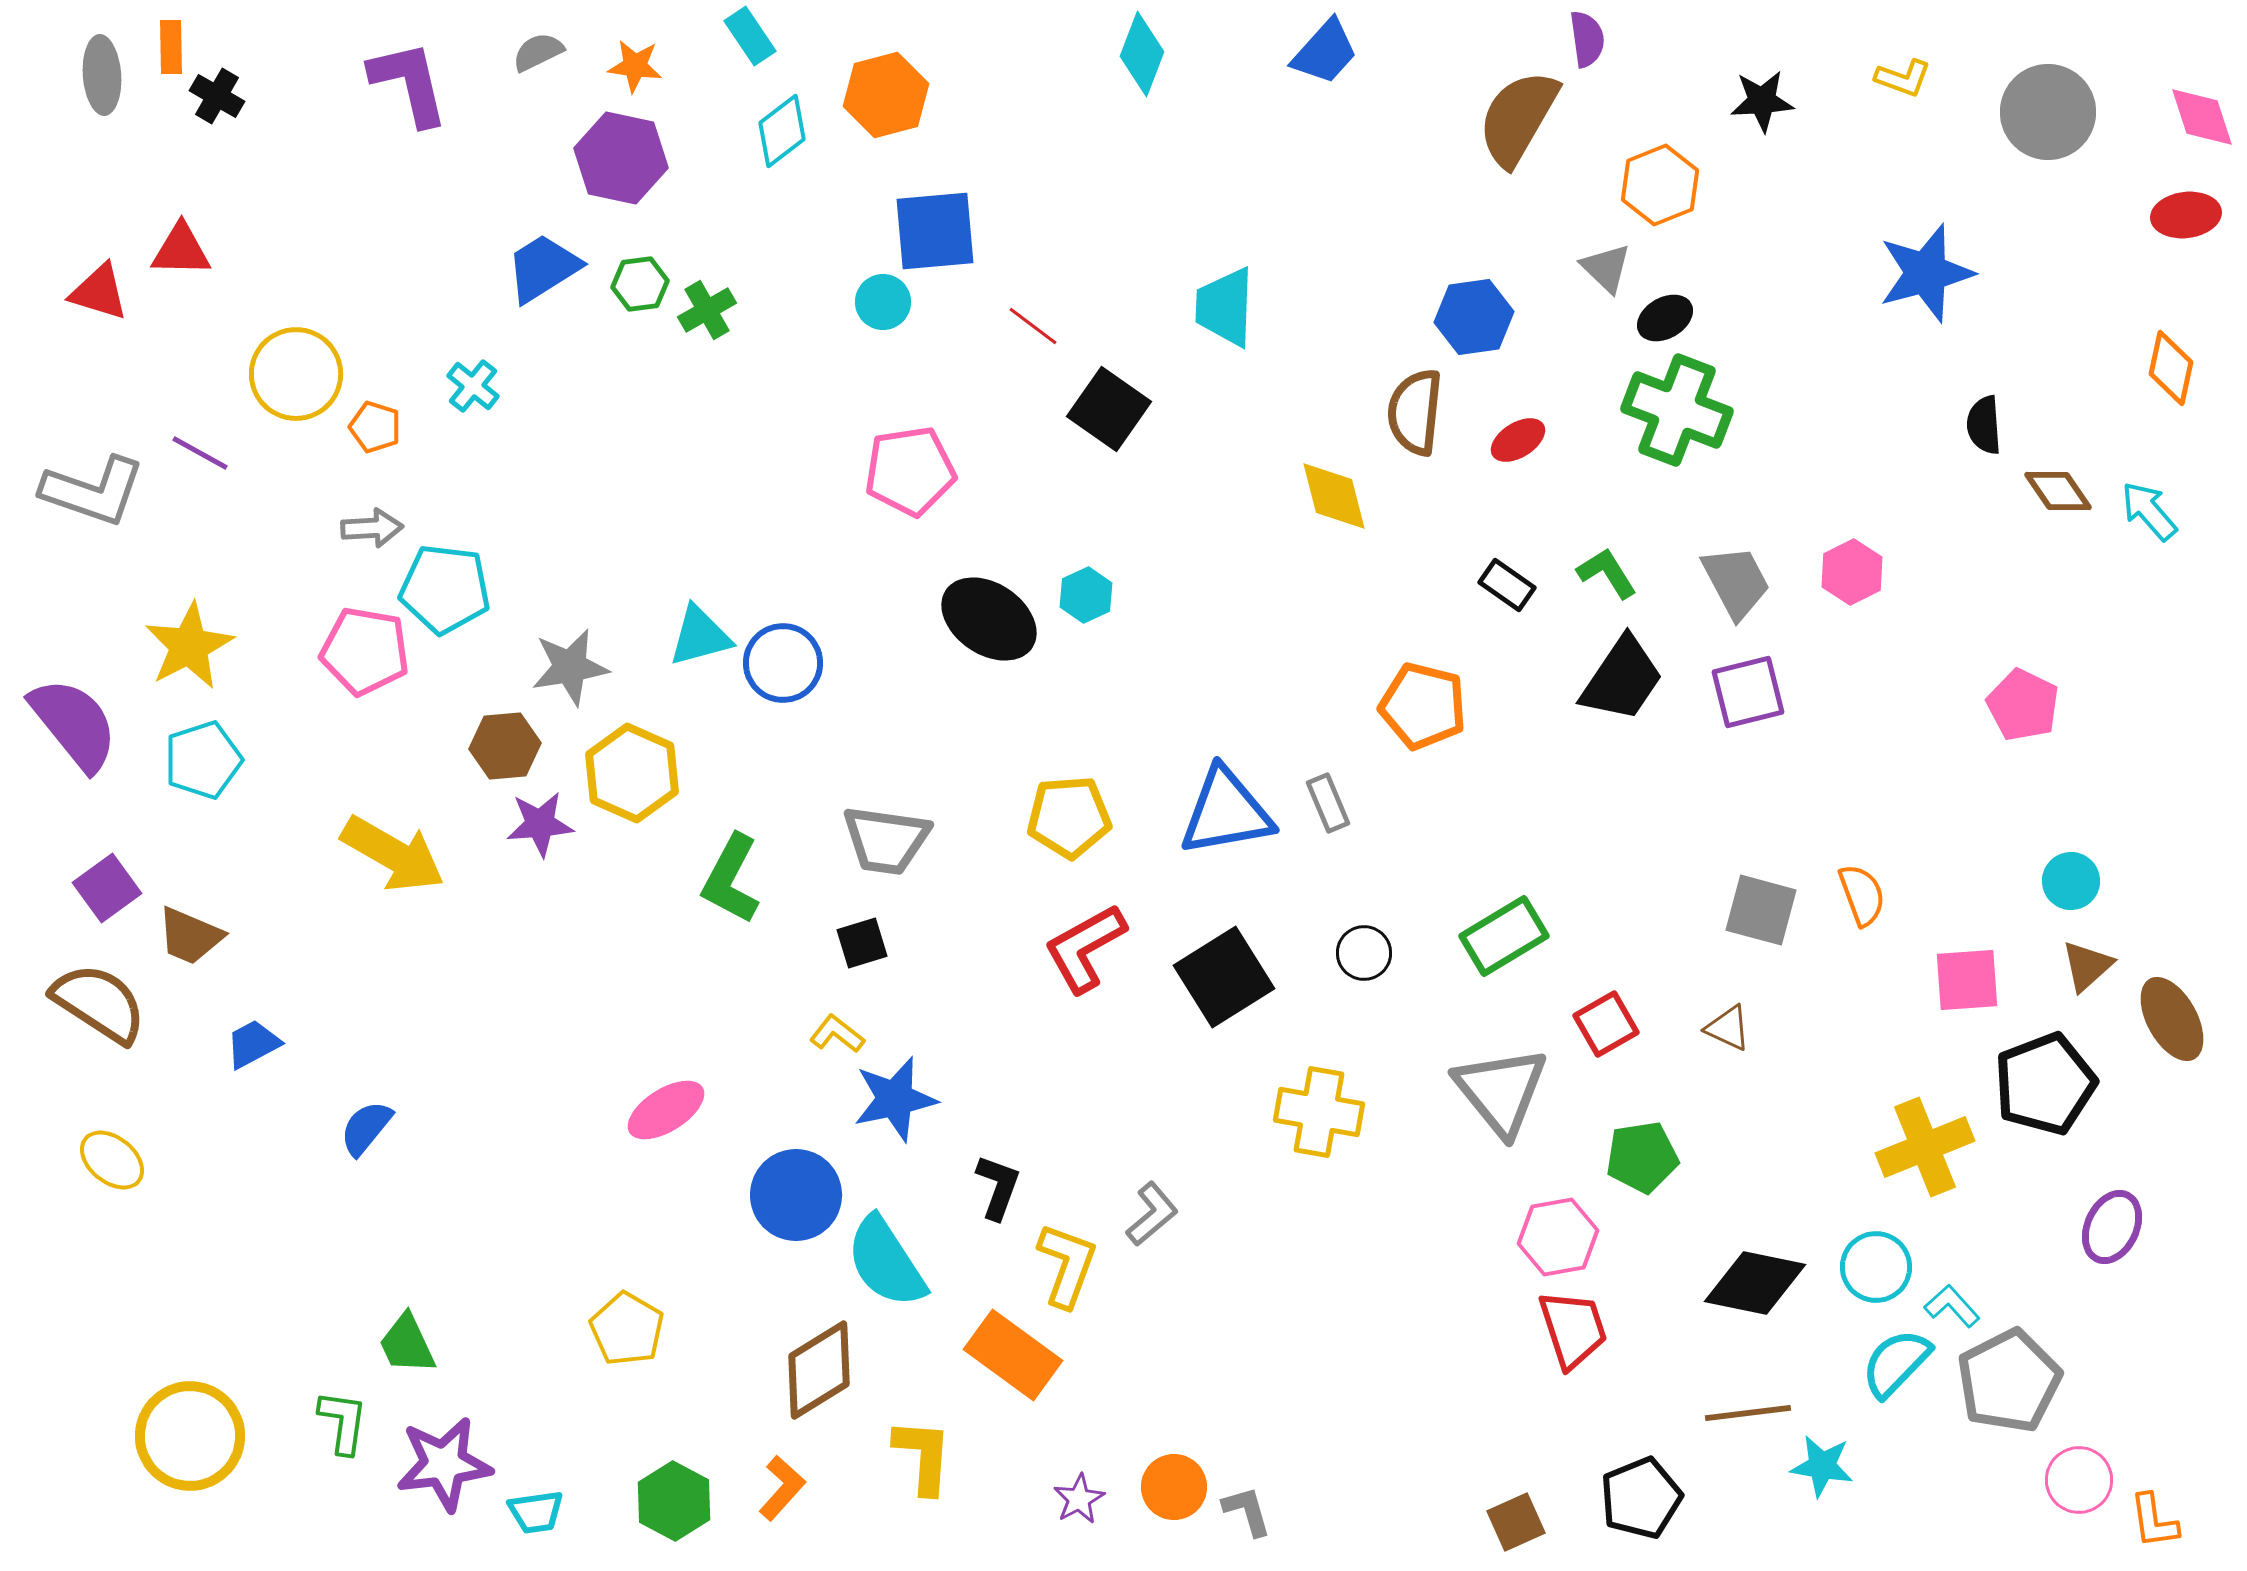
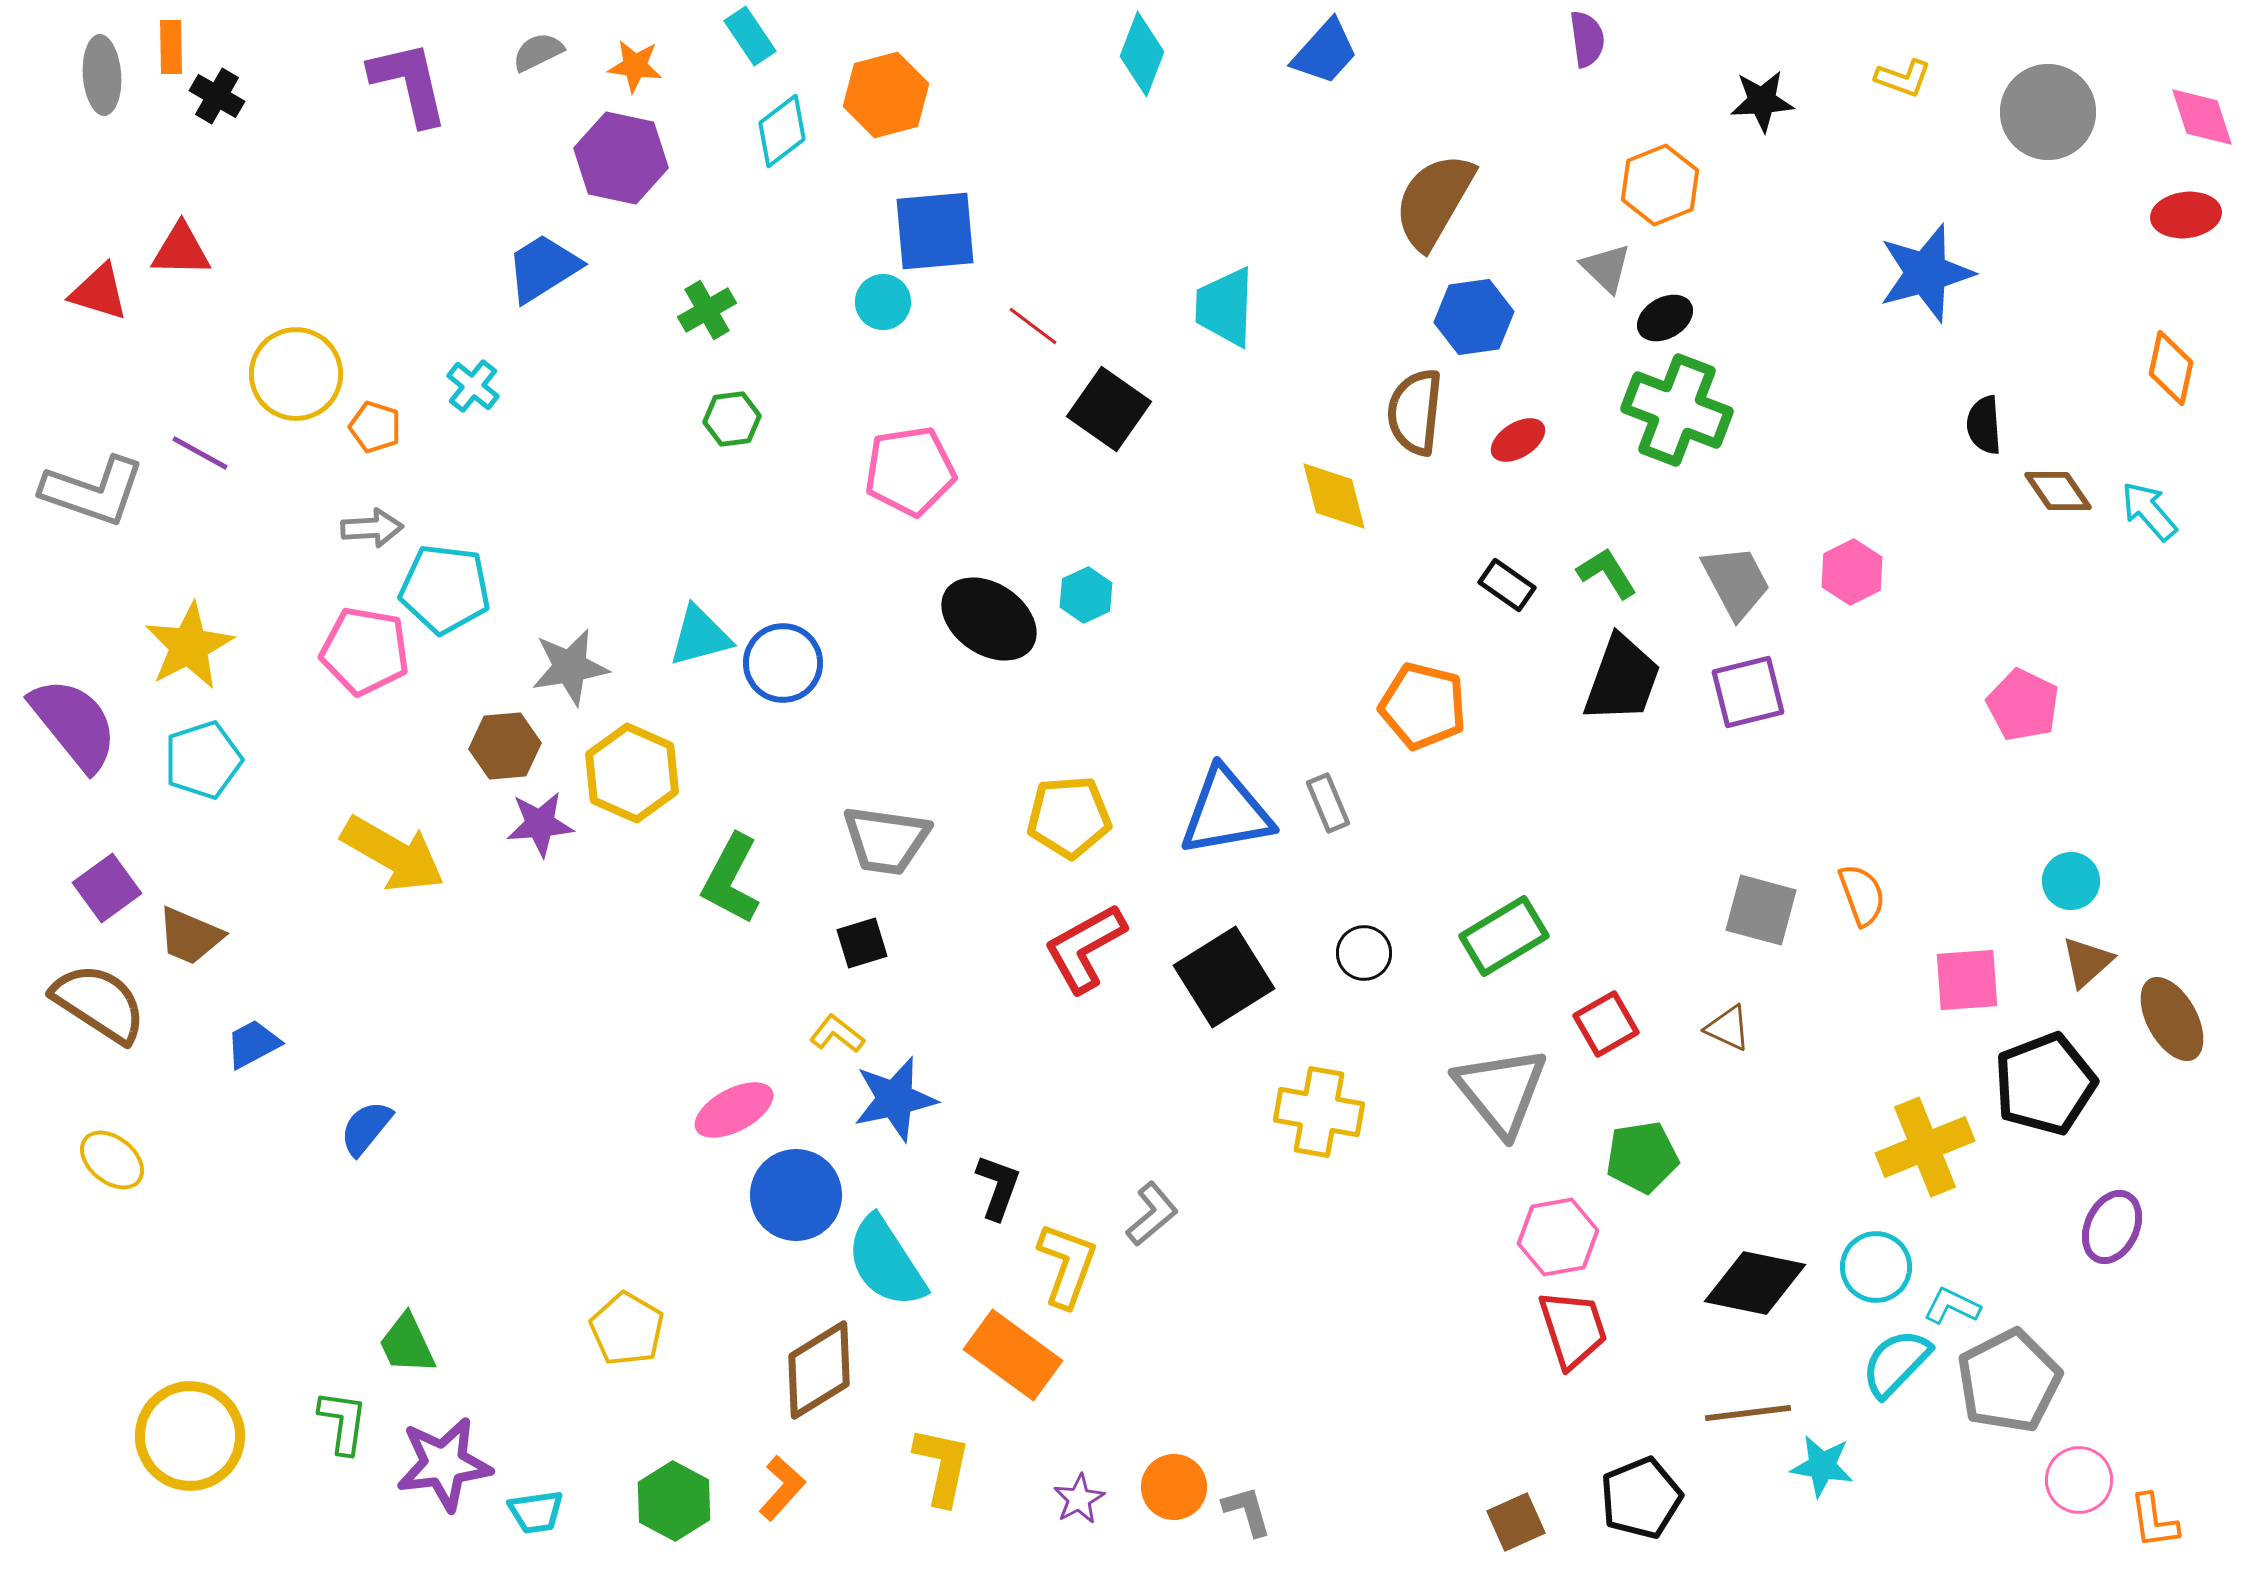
brown semicircle at (1518, 118): moved 84 px left, 83 px down
green hexagon at (640, 284): moved 92 px right, 135 px down
black trapezoid at (1622, 679): rotated 14 degrees counterclockwise
brown triangle at (2087, 966): moved 4 px up
pink ellipse at (666, 1110): moved 68 px right; rotated 4 degrees clockwise
cyan L-shape at (1952, 1306): rotated 22 degrees counterclockwise
yellow L-shape at (923, 1456): moved 19 px right, 10 px down; rotated 8 degrees clockwise
